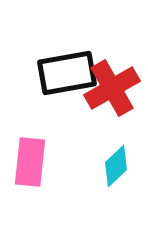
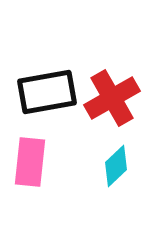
black rectangle: moved 20 px left, 19 px down
red cross: moved 10 px down
